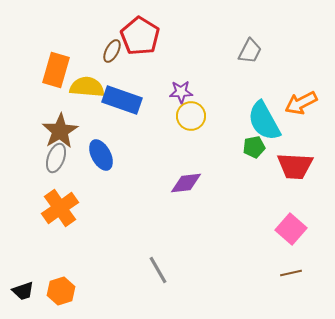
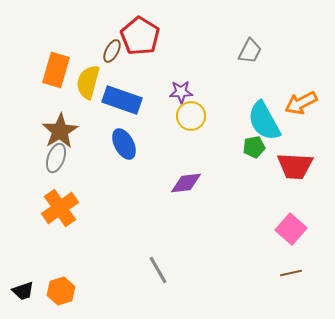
yellow semicircle: moved 1 px right, 5 px up; rotated 80 degrees counterclockwise
blue ellipse: moved 23 px right, 11 px up
